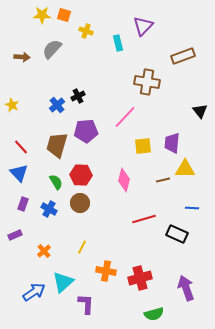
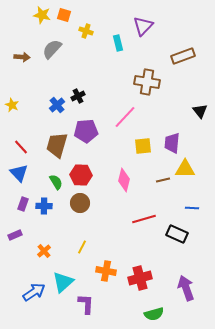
yellow star at (42, 15): rotated 12 degrees clockwise
blue cross at (49, 209): moved 5 px left, 3 px up; rotated 28 degrees counterclockwise
